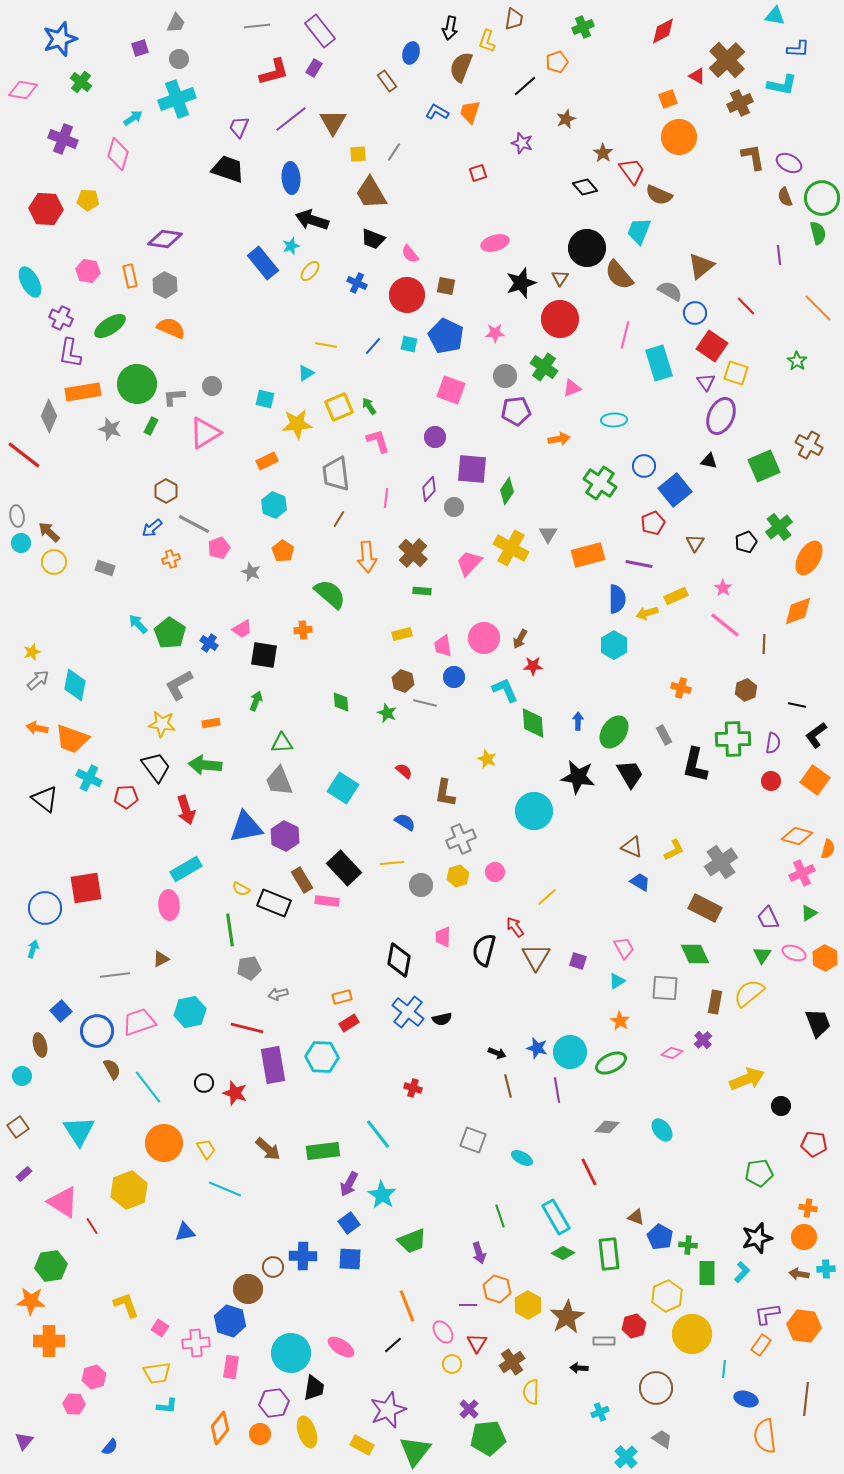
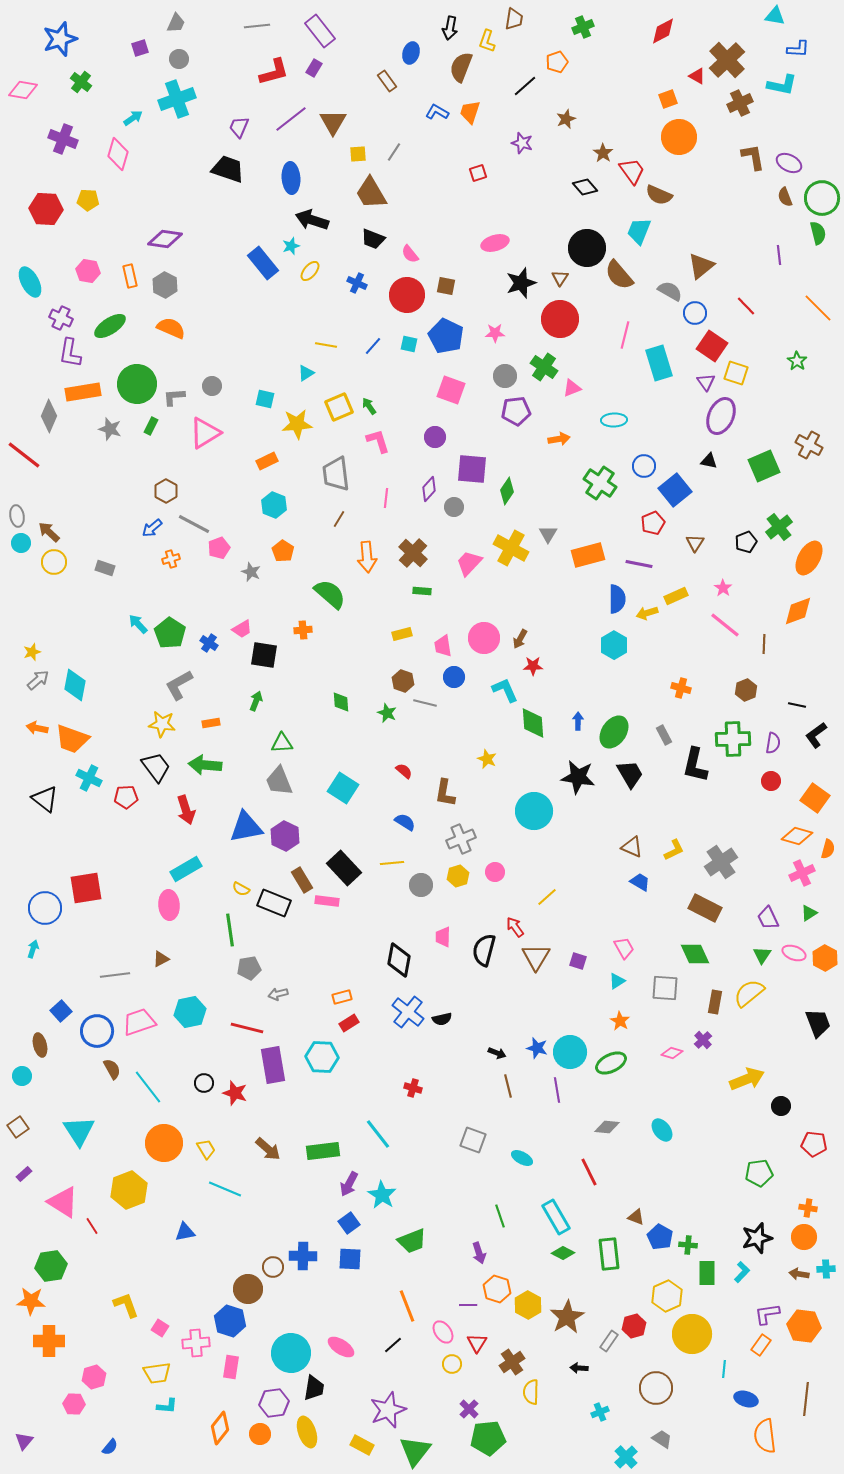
orange square at (815, 780): moved 18 px down
gray rectangle at (604, 1341): moved 5 px right; rotated 55 degrees counterclockwise
